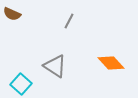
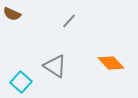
gray line: rotated 14 degrees clockwise
cyan square: moved 2 px up
